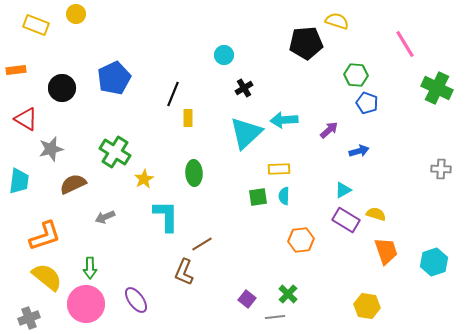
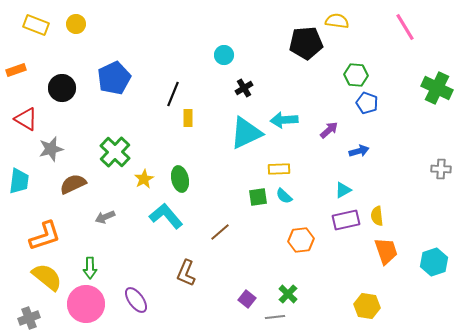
yellow circle at (76, 14): moved 10 px down
yellow semicircle at (337, 21): rotated 10 degrees counterclockwise
pink line at (405, 44): moved 17 px up
orange rectangle at (16, 70): rotated 12 degrees counterclockwise
cyan triangle at (246, 133): rotated 18 degrees clockwise
green cross at (115, 152): rotated 12 degrees clockwise
green ellipse at (194, 173): moved 14 px left, 6 px down; rotated 10 degrees counterclockwise
cyan semicircle at (284, 196): rotated 48 degrees counterclockwise
yellow semicircle at (376, 214): moved 1 px right, 2 px down; rotated 114 degrees counterclockwise
cyan L-shape at (166, 216): rotated 40 degrees counterclockwise
purple rectangle at (346, 220): rotated 44 degrees counterclockwise
brown line at (202, 244): moved 18 px right, 12 px up; rotated 10 degrees counterclockwise
brown L-shape at (184, 272): moved 2 px right, 1 px down
